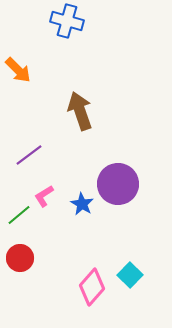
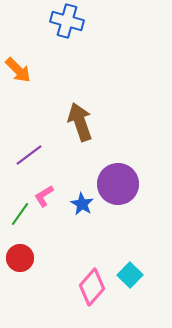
brown arrow: moved 11 px down
green line: moved 1 px right, 1 px up; rotated 15 degrees counterclockwise
